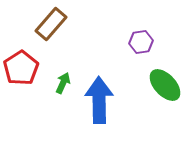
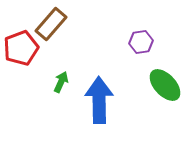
red pentagon: moved 20 px up; rotated 12 degrees clockwise
green arrow: moved 2 px left, 1 px up
